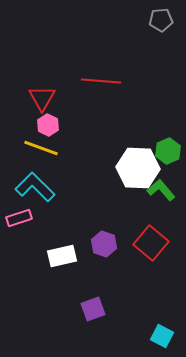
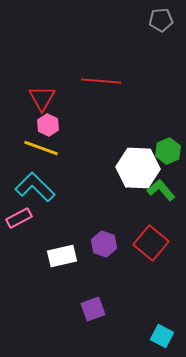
pink rectangle: rotated 10 degrees counterclockwise
